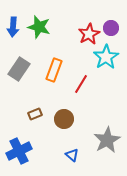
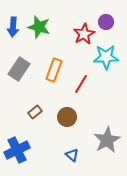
purple circle: moved 5 px left, 6 px up
red star: moved 5 px left
cyan star: rotated 30 degrees clockwise
brown rectangle: moved 2 px up; rotated 16 degrees counterclockwise
brown circle: moved 3 px right, 2 px up
blue cross: moved 2 px left, 1 px up
